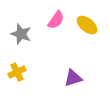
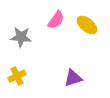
gray star: moved 3 px down; rotated 15 degrees counterclockwise
yellow cross: moved 4 px down
